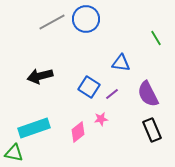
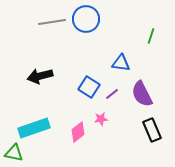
gray line: rotated 20 degrees clockwise
green line: moved 5 px left, 2 px up; rotated 49 degrees clockwise
purple semicircle: moved 6 px left
